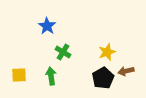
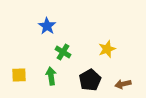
yellow star: moved 3 px up
brown arrow: moved 3 px left, 13 px down
black pentagon: moved 13 px left, 2 px down
